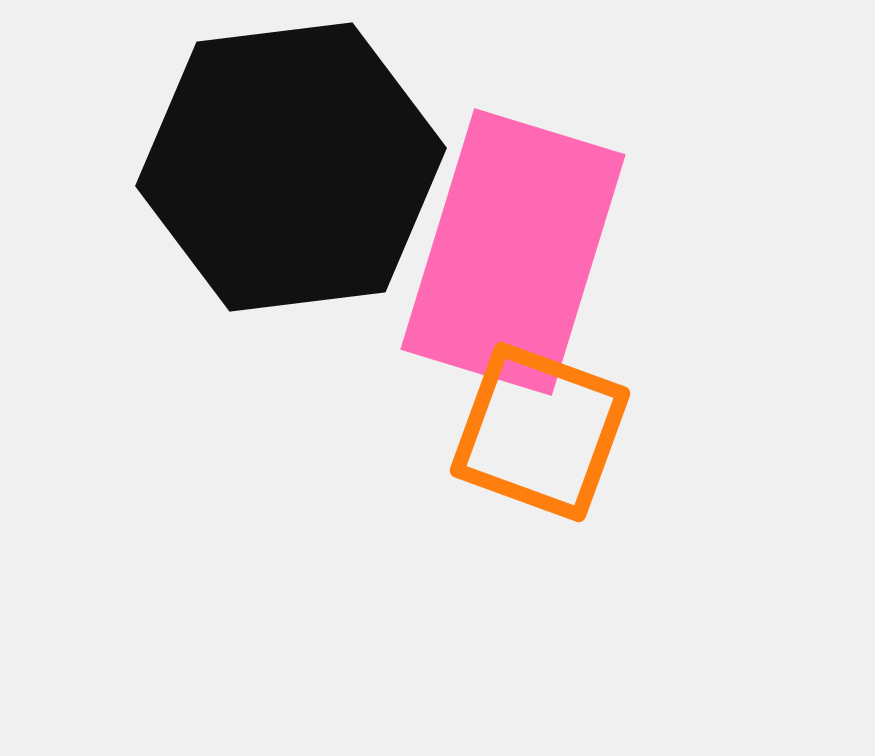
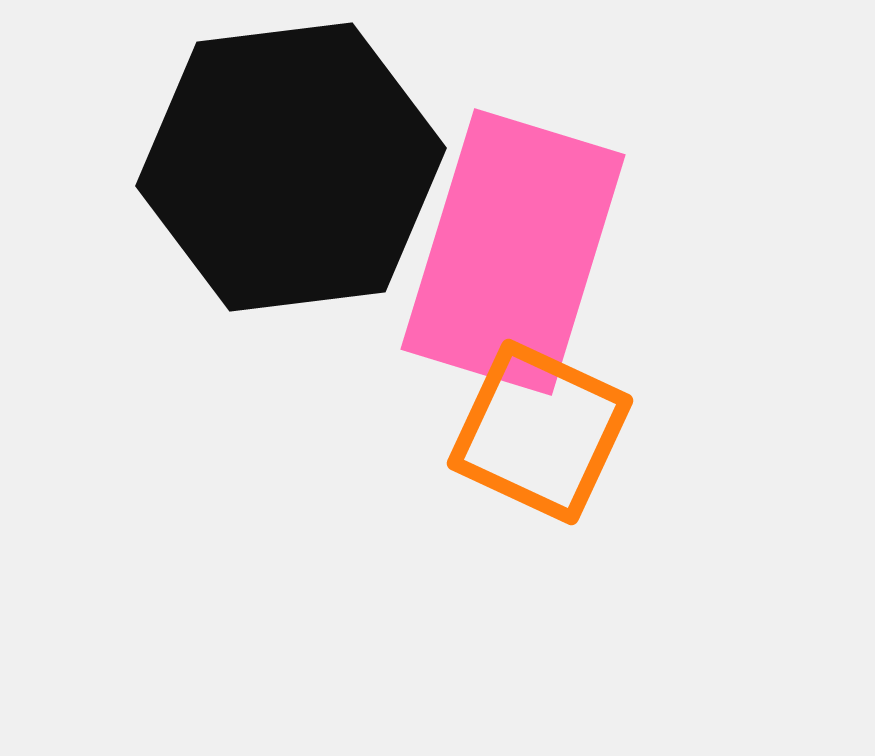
orange square: rotated 5 degrees clockwise
